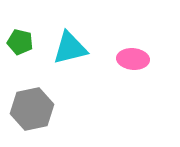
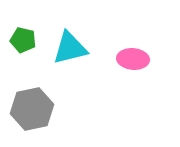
green pentagon: moved 3 px right, 2 px up
